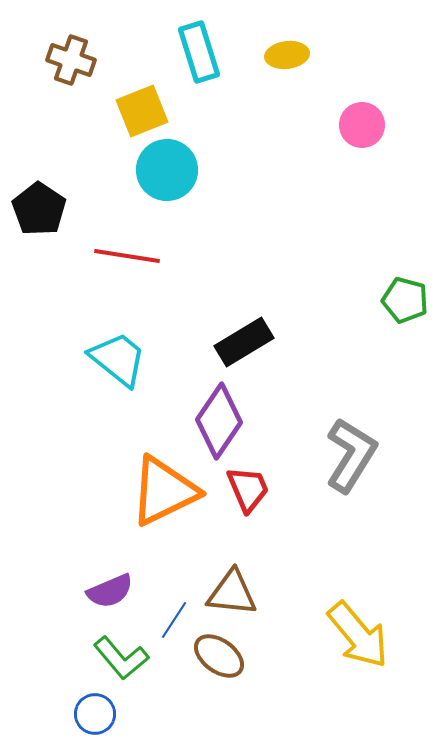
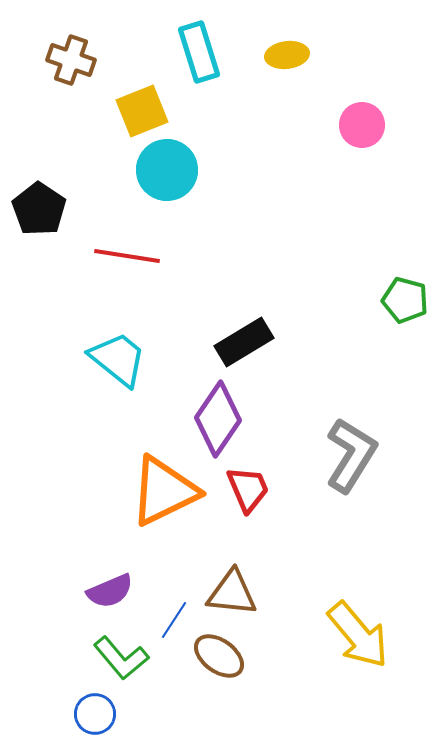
purple diamond: moved 1 px left, 2 px up
